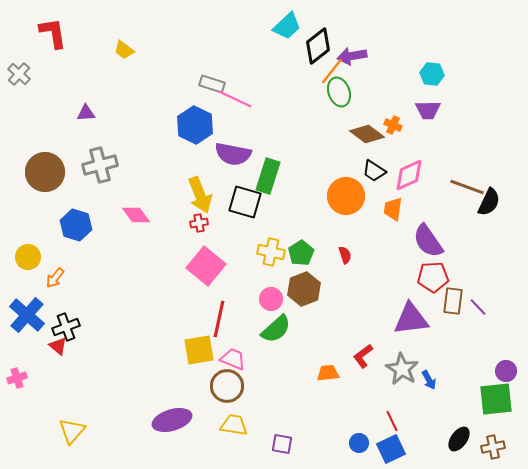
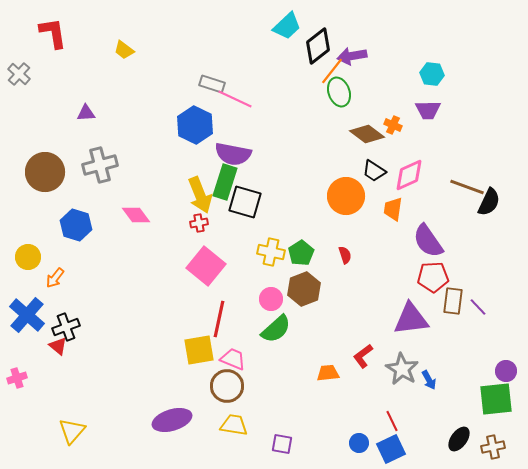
green rectangle at (268, 176): moved 43 px left, 6 px down
